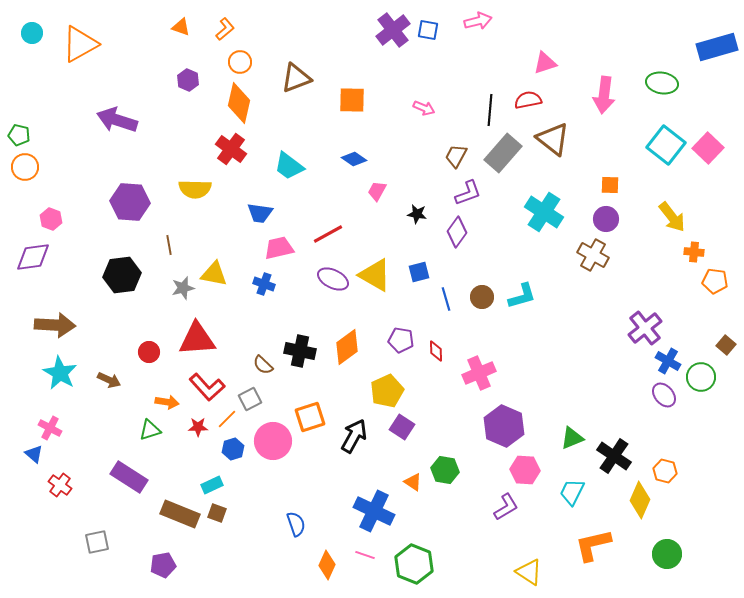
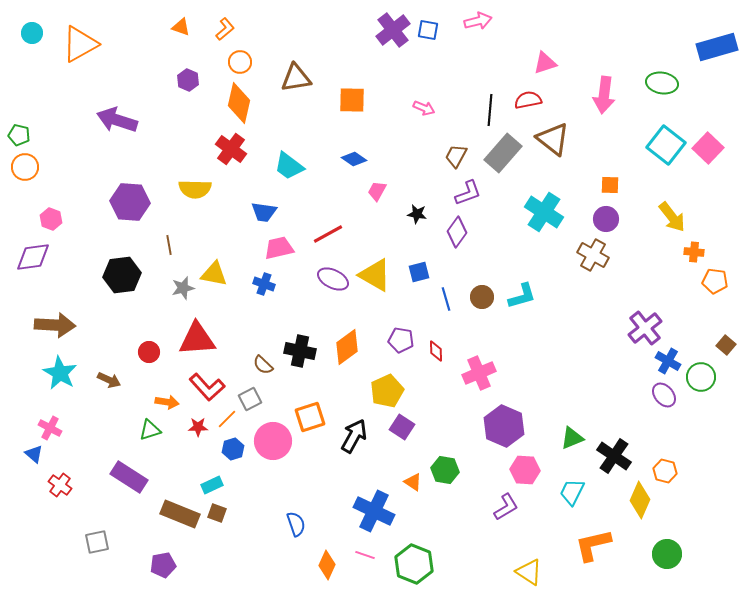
brown triangle at (296, 78): rotated 12 degrees clockwise
blue trapezoid at (260, 213): moved 4 px right, 1 px up
